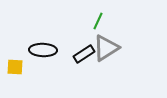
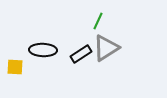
black rectangle: moved 3 px left
